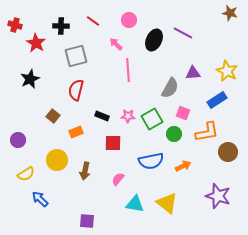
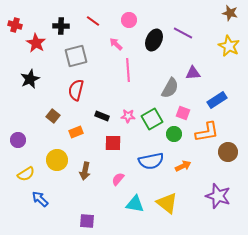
yellow star: moved 2 px right, 25 px up
